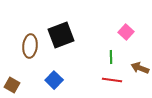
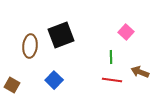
brown arrow: moved 4 px down
